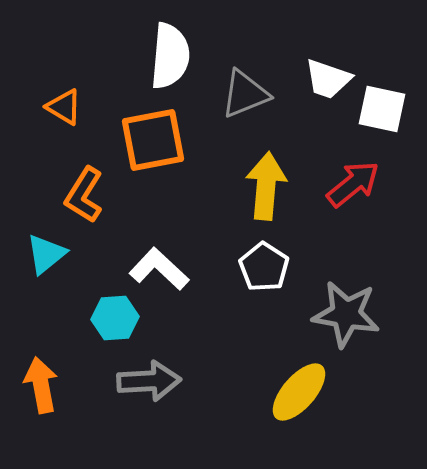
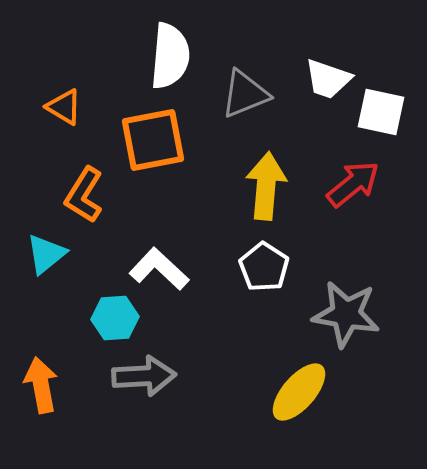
white square: moved 1 px left, 3 px down
gray arrow: moved 5 px left, 5 px up
